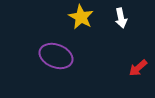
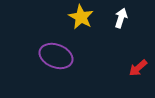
white arrow: rotated 150 degrees counterclockwise
